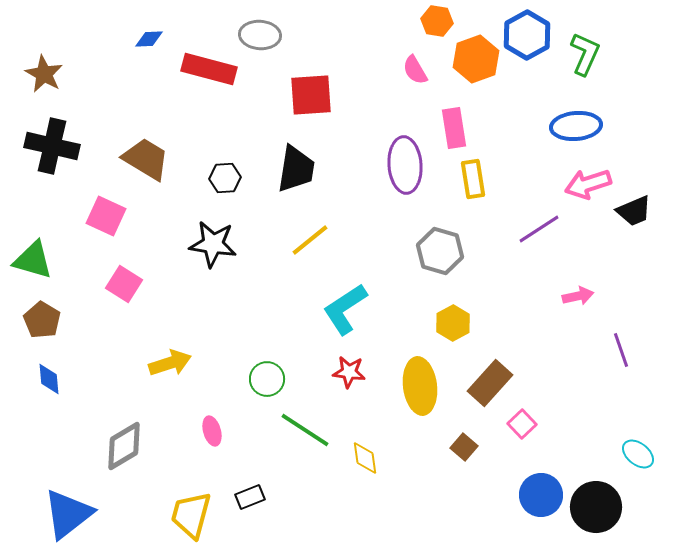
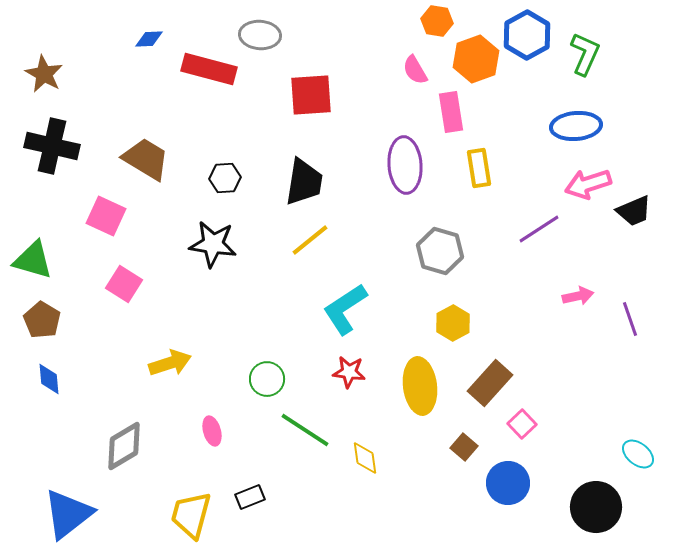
pink rectangle at (454, 128): moved 3 px left, 16 px up
black trapezoid at (296, 169): moved 8 px right, 13 px down
yellow rectangle at (473, 179): moved 6 px right, 11 px up
purple line at (621, 350): moved 9 px right, 31 px up
blue circle at (541, 495): moved 33 px left, 12 px up
